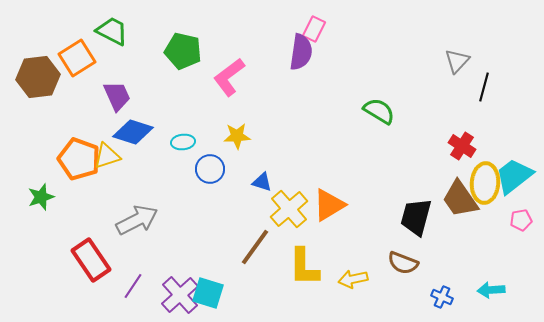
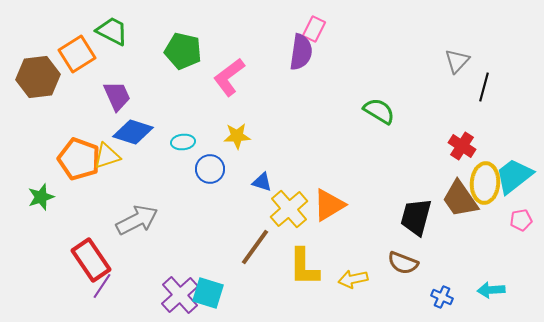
orange square: moved 4 px up
purple line: moved 31 px left
